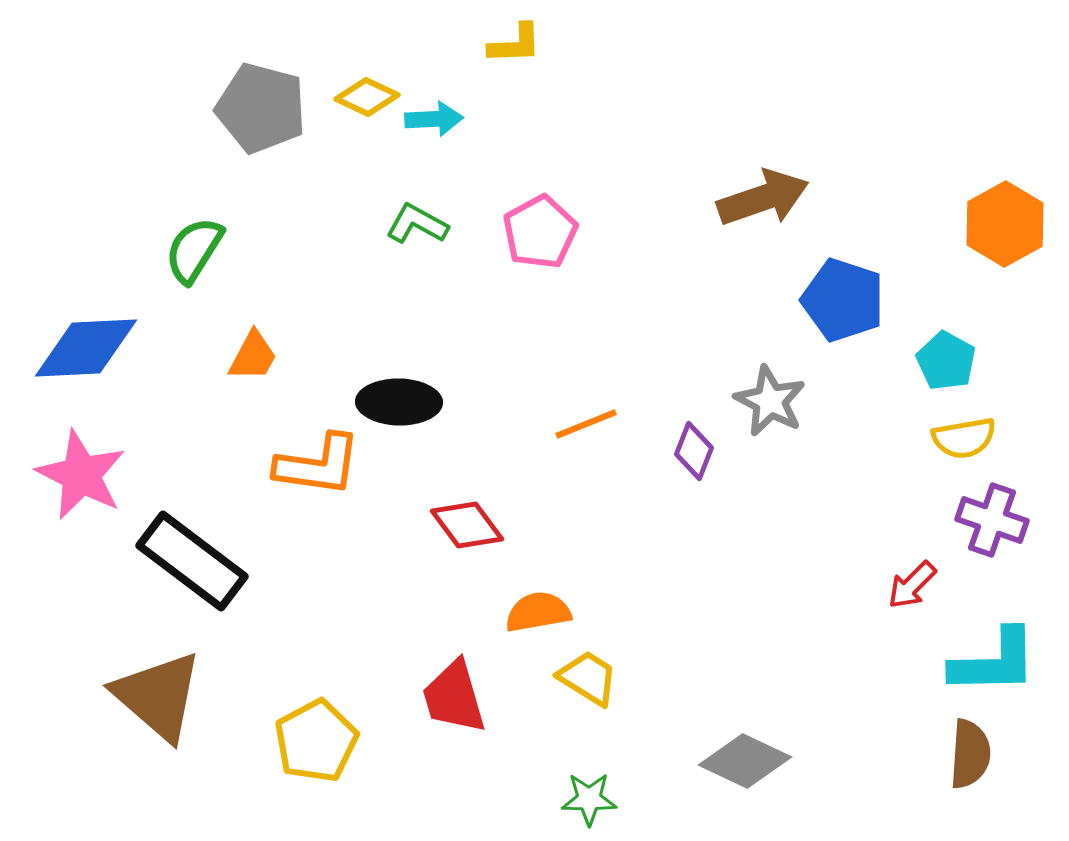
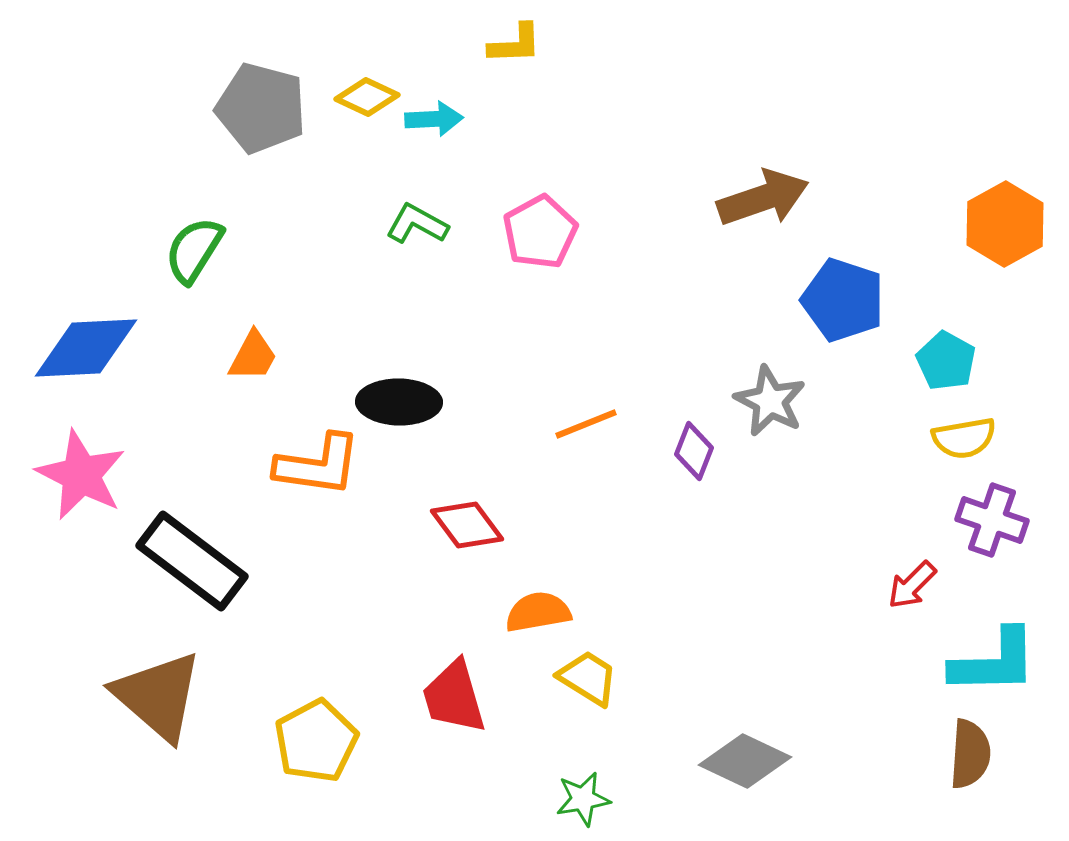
green star: moved 6 px left; rotated 10 degrees counterclockwise
